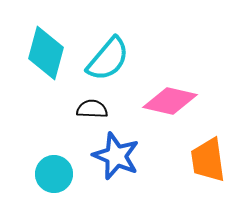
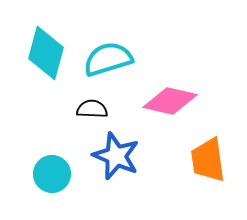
cyan semicircle: rotated 147 degrees counterclockwise
cyan circle: moved 2 px left
